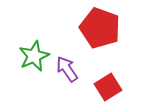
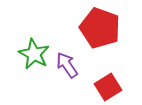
green star: moved 2 px up; rotated 20 degrees counterclockwise
purple arrow: moved 4 px up
